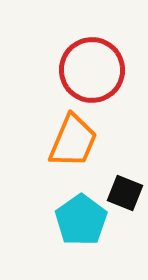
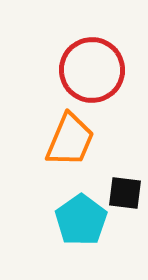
orange trapezoid: moved 3 px left, 1 px up
black square: rotated 15 degrees counterclockwise
